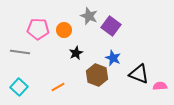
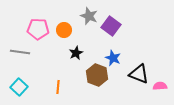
orange line: rotated 56 degrees counterclockwise
